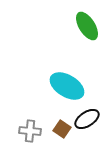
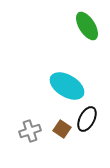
black ellipse: rotated 30 degrees counterclockwise
gray cross: rotated 25 degrees counterclockwise
